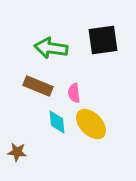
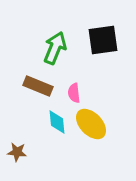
green arrow: moved 4 px right; rotated 104 degrees clockwise
